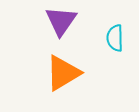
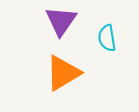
cyan semicircle: moved 8 px left; rotated 8 degrees counterclockwise
